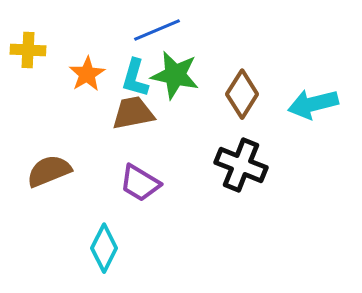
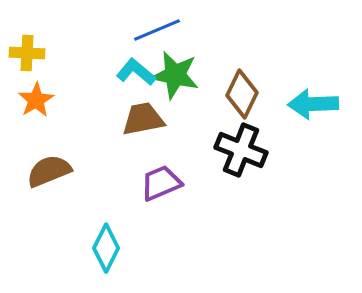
yellow cross: moved 1 px left, 3 px down
orange star: moved 51 px left, 26 px down
cyan L-shape: moved 1 px right, 6 px up; rotated 114 degrees clockwise
brown diamond: rotated 6 degrees counterclockwise
cyan arrow: rotated 12 degrees clockwise
brown trapezoid: moved 10 px right, 6 px down
black cross: moved 15 px up
purple trapezoid: moved 21 px right; rotated 126 degrees clockwise
cyan diamond: moved 2 px right
